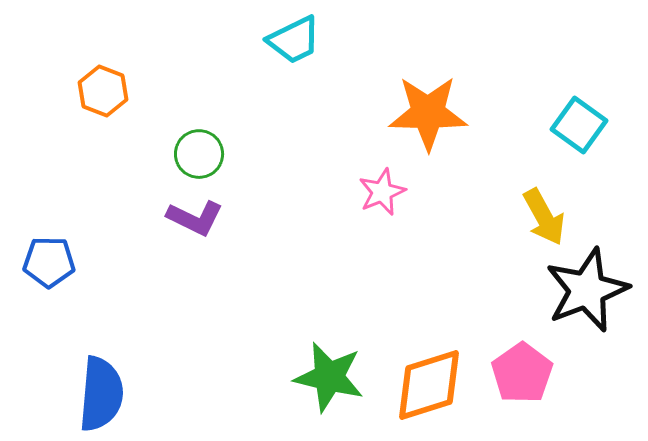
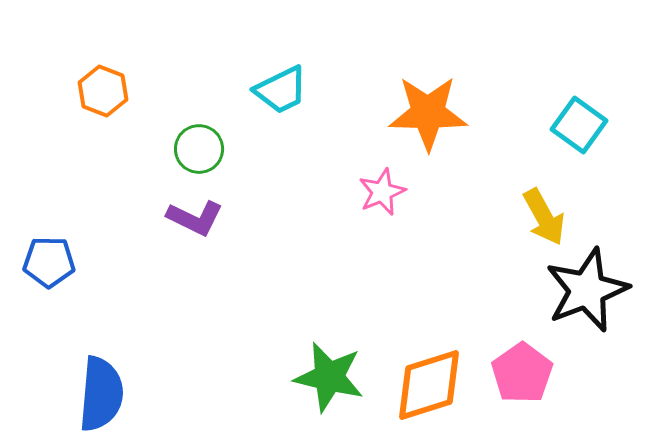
cyan trapezoid: moved 13 px left, 50 px down
green circle: moved 5 px up
